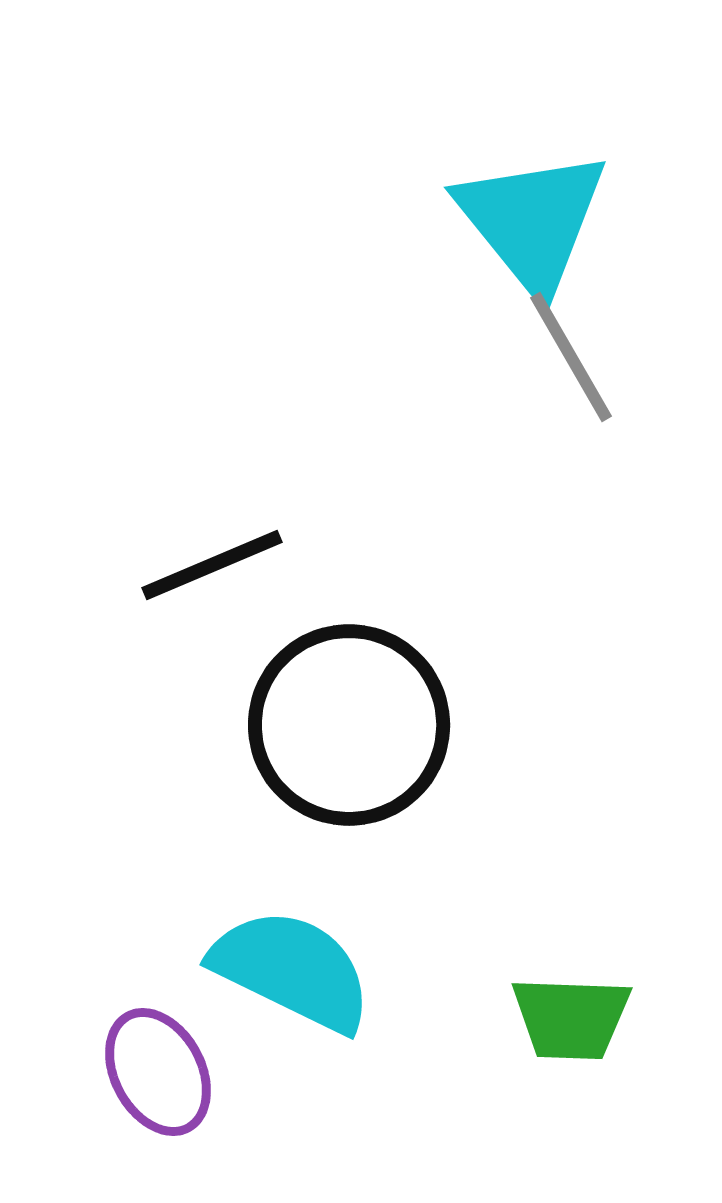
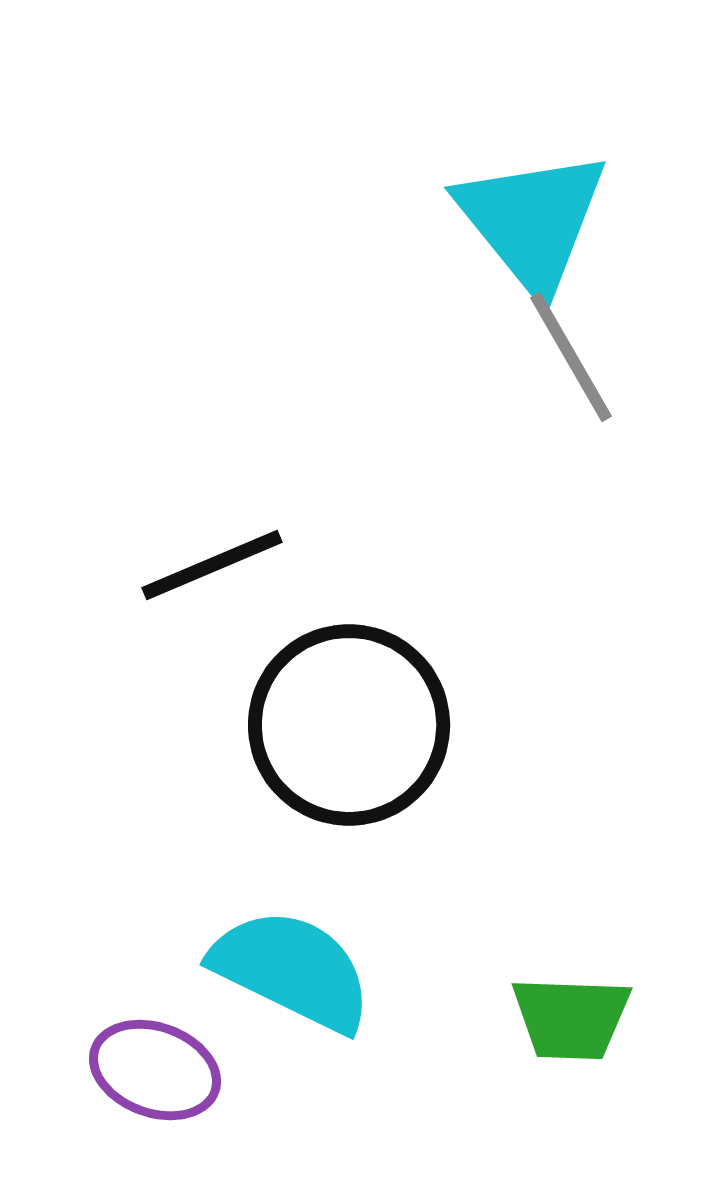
purple ellipse: moved 3 px left, 2 px up; rotated 42 degrees counterclockwise
